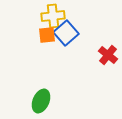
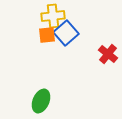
red cross: moved 1 px up
